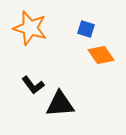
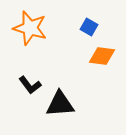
blue square: moved 3 px right, 2 px up; rotated 12 degrees clockwise
orange diamond: moved 1 px right, 1 px down; rotated 48 degrees counterclockwise
black L-shape: moved 3 px left
